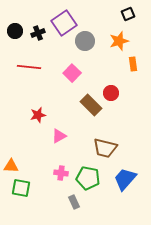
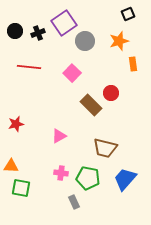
red star: moved 22 px left, 9 px down
